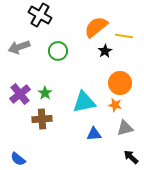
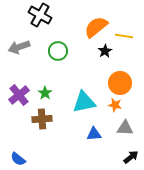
purple cross: moved 1 px left, 1 px down
gray triangle: rotated 18 degrees clockwise
black arrow: rotated 98 degrees clockwise
